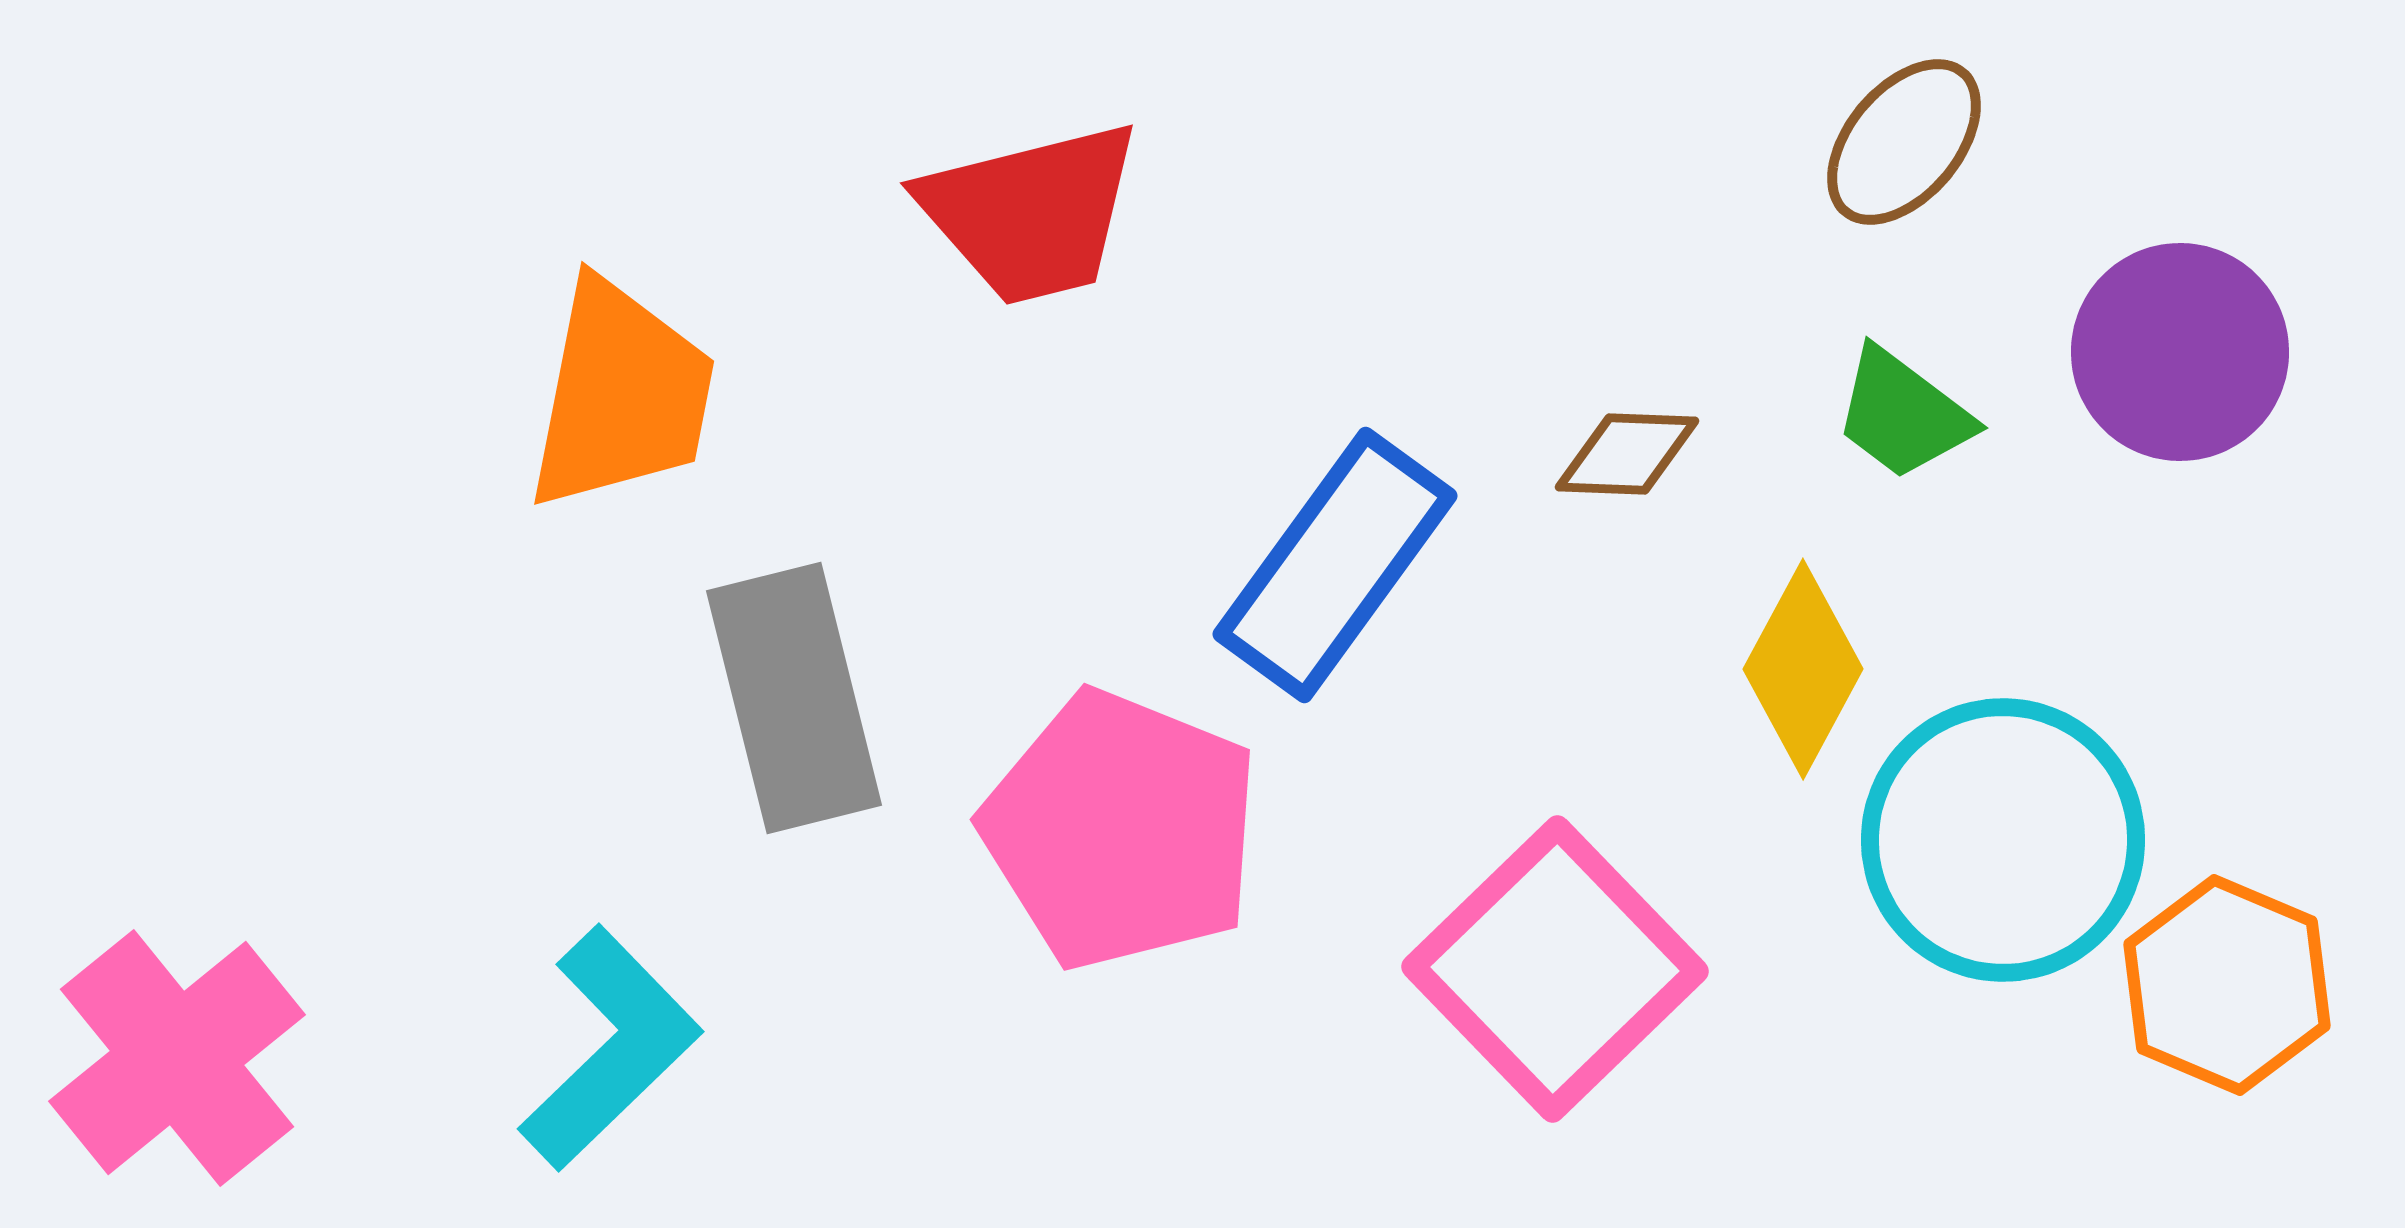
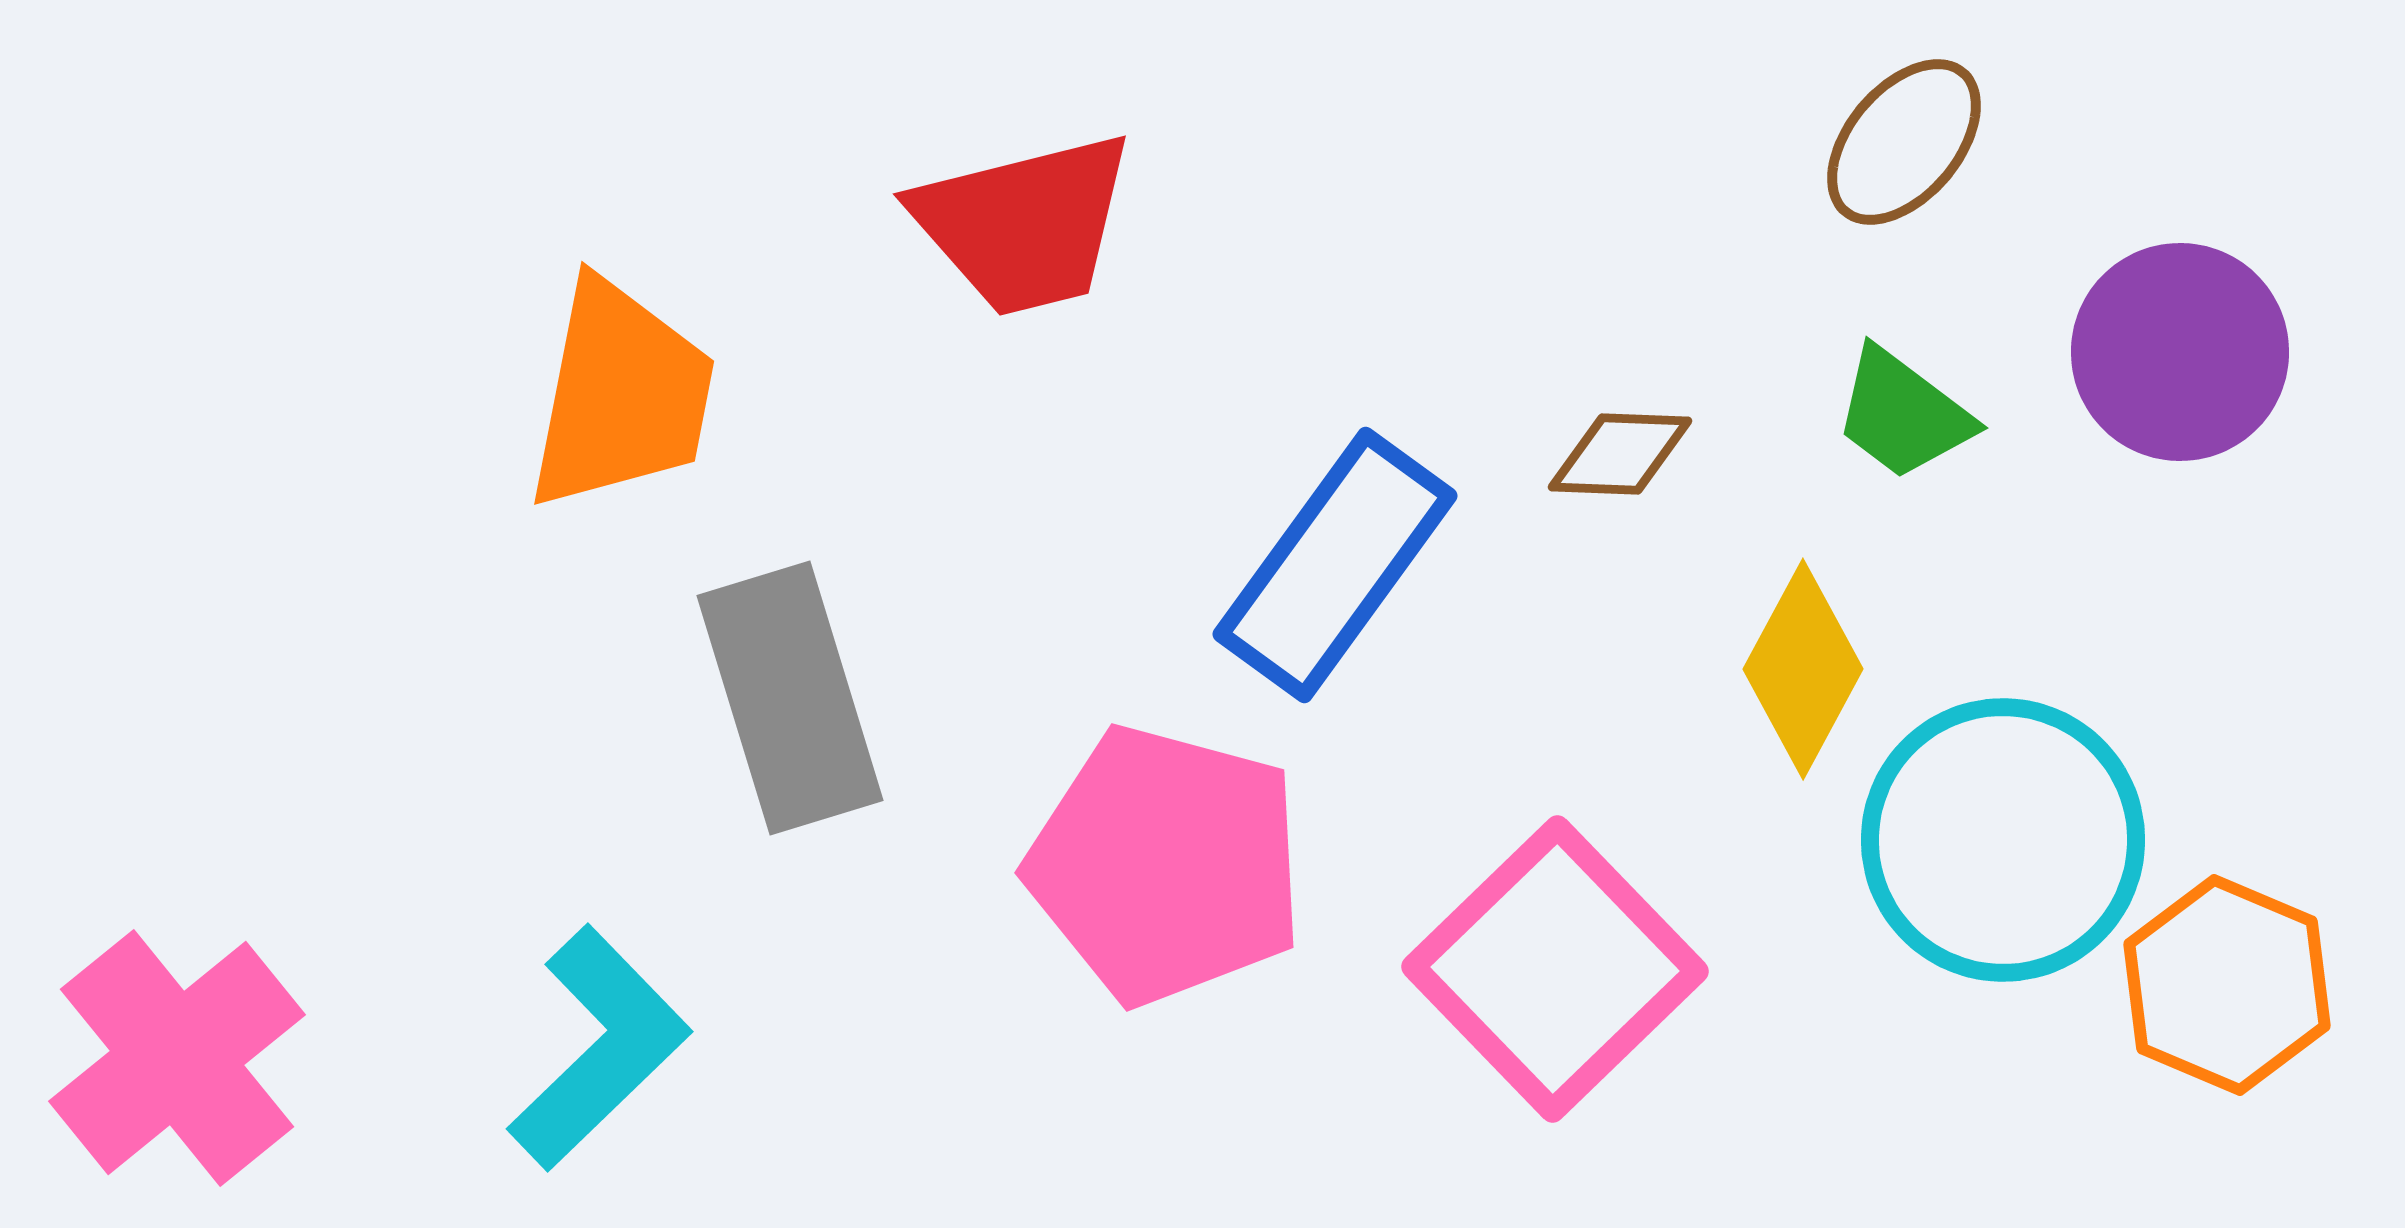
red trapezoid: moved 7 px left, 11 px down
brown diamond: moved 7 px left
gray rectangle: moved 4 px left; rotated 3 degrees counterclockwise
pink pentagon: moved 45 px right, 35 px down; rotated 7 degrees counterclockwise
cyan L-shape: moved 11 px left
